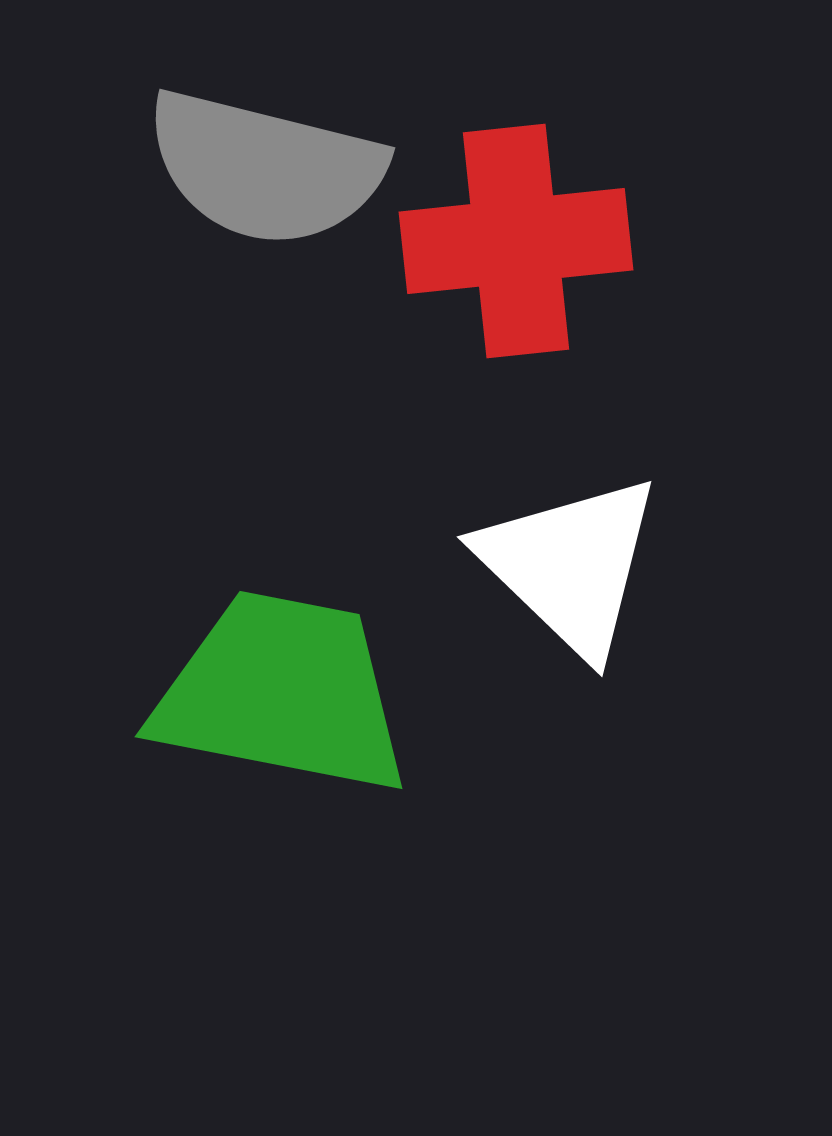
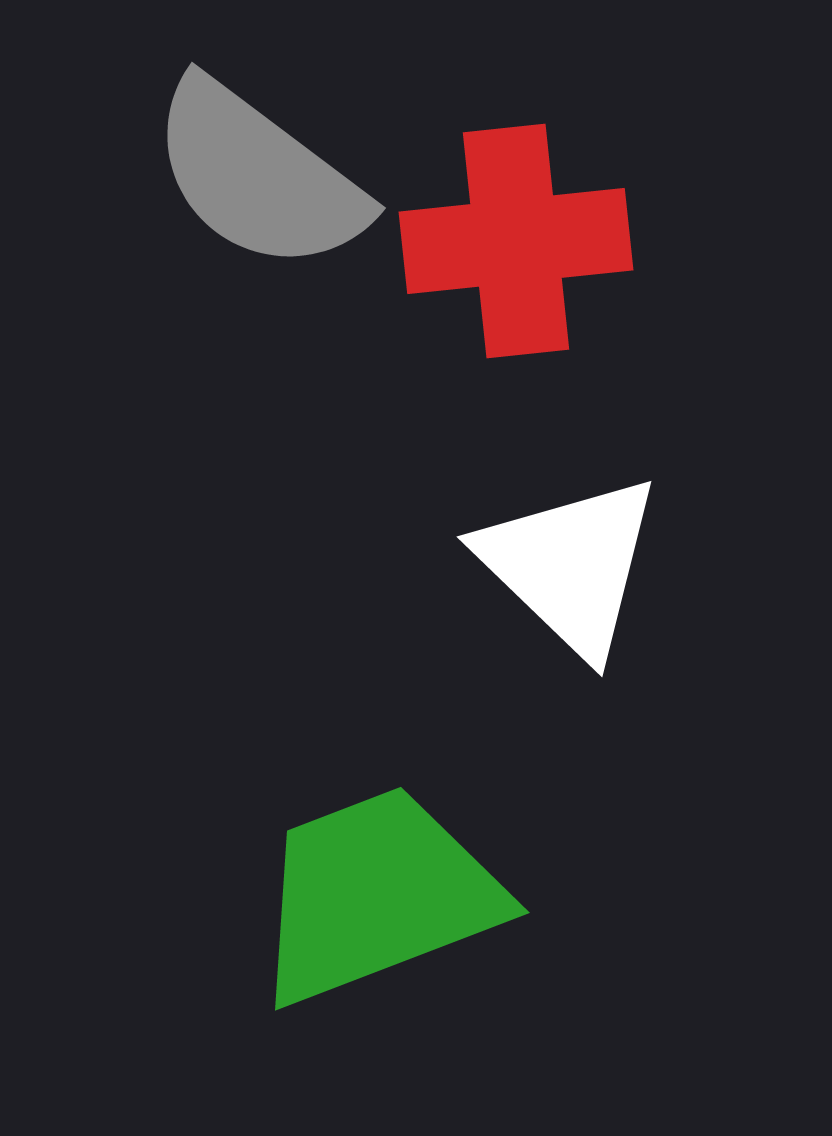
gray semicircle: moved 7 px left, 8 px down; rotated 23 degrees clockwise
green trapezoid: moved 95 px right, 202 px down; rotated 32 degrees counterclockwise
